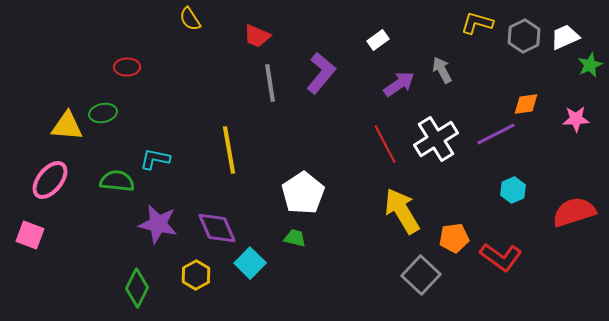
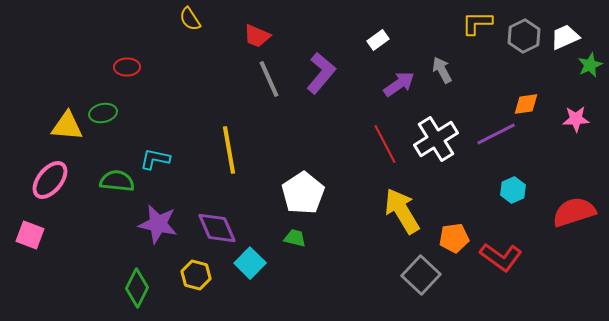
yellow L-shape: rotated 16 degrees counterclockwise
gray line: moved 1 px left, 4 px up; rotated 15 degrees counterclockwise
yellow hexagon: rotated 16 degrees counterclockwise
